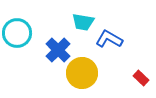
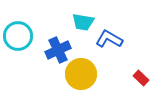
cyan circle: moved 1 px right, 3 px down
blue cross: rotated 20 degrees clockwise
yellow circle: moved 1 px left, 1 px down
